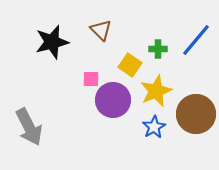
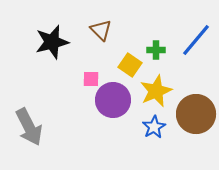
green cross: moved 2 px left, 1 px down
